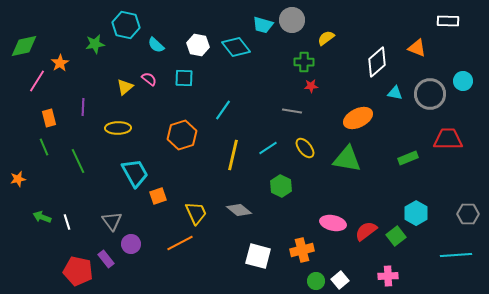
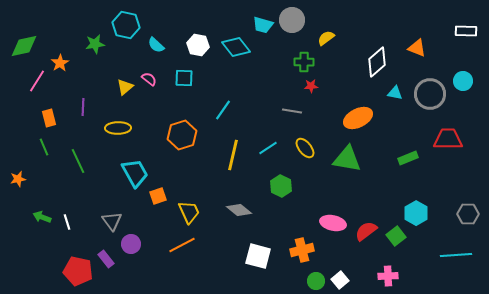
white rectangle at (448, 21): moved 18 px right, 10 px down
yellow trapezoid at (196, 213): moved 7 px left, 1 px up
orange line at (180, 243): moved 2 px right, 2 px down
